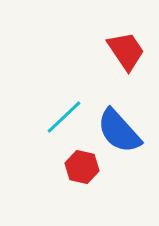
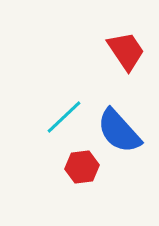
red hexagon: rotated 20 degrees counterclockwise
